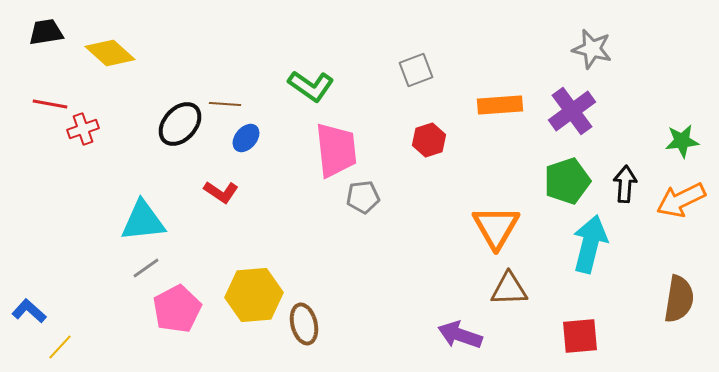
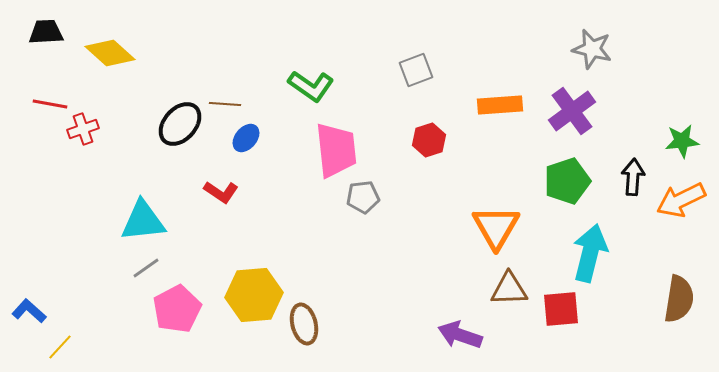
black trapezoid: rotated 6 degrees clockwise
black arrow: moved 8 px right, 7 px up
cyan arrow: moved 9 px down
red square: moved 19 px left, 27 px up
